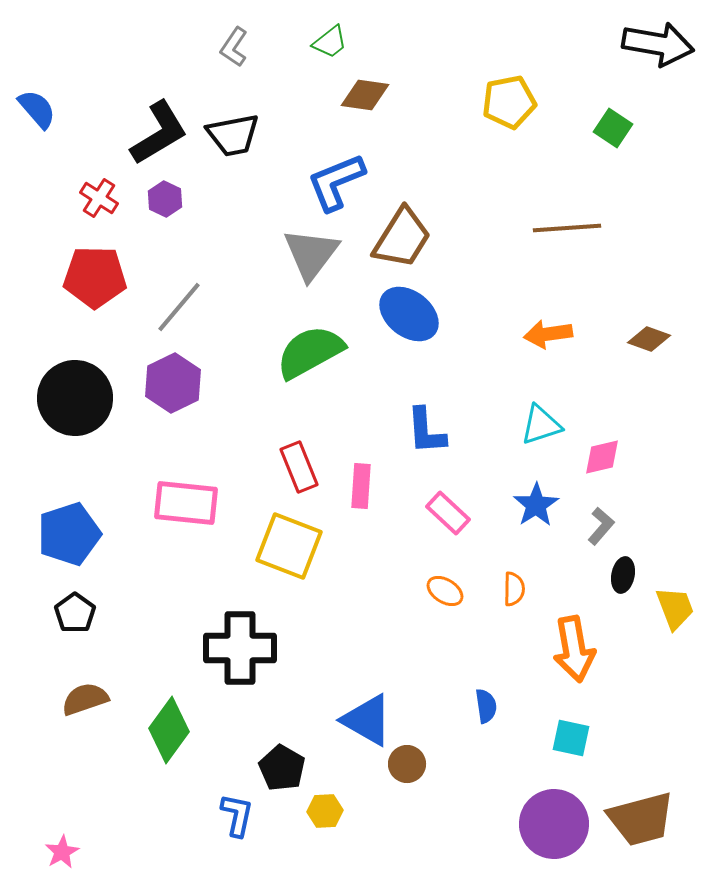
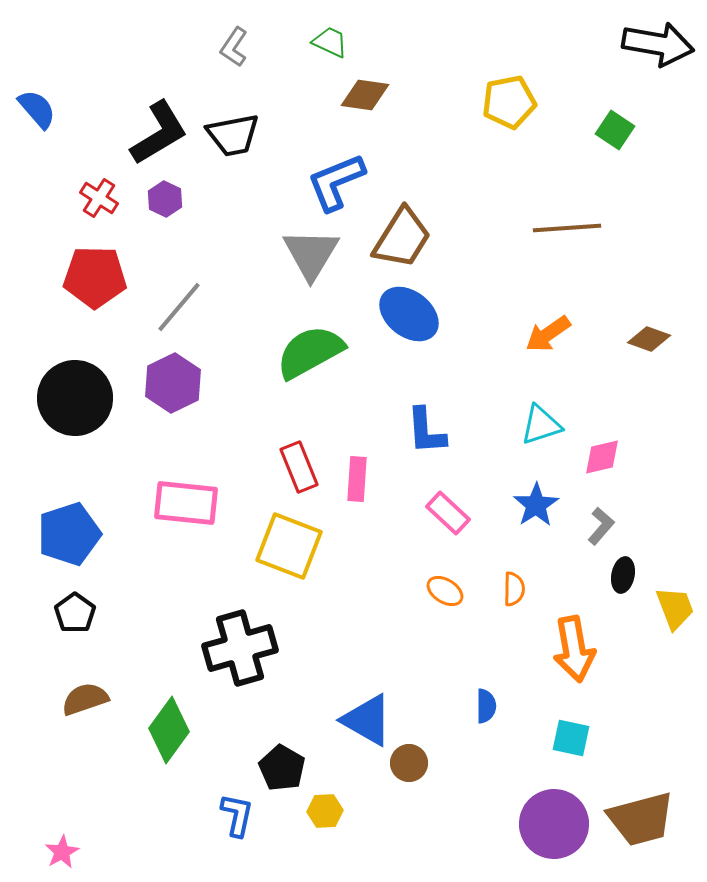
green trapezoid at (330, 42): rotated 117 degrees counterclockwise
green square at (613, 128): moved 2 px right, 2 px down
gray triangle at (311, 254): rotated 6 degrees counterclockwise
orange arrow at (548, 334): rotated 27 degrees counterclockwise
pink rectangle at (361, 486): moved 4 px left, 7 px up
black cross at (240, 648): rotated 16 degrees counterclockwise
blue semicircle at (486, 706): rotated 8 degrees clockwise
brown circle at (407, 764): moved 2 px right, 1 px up
